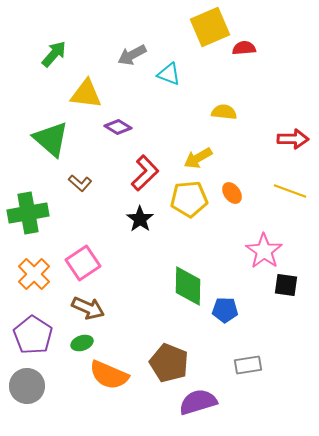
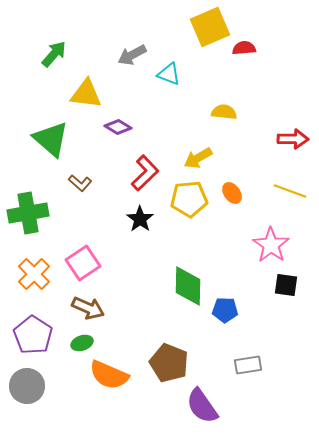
pink star: moved 7 px right, 6 px up
purple semicircle: moved 4 px right, 4 px down; rotated 108 degrees counterclockwise
